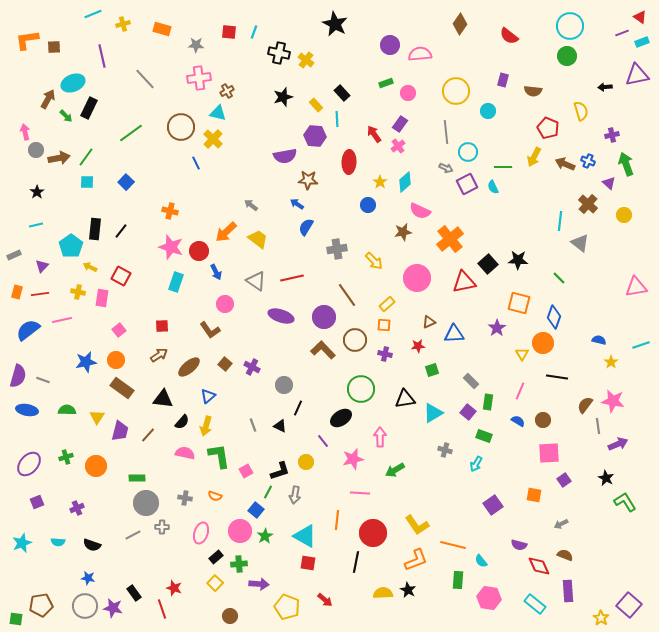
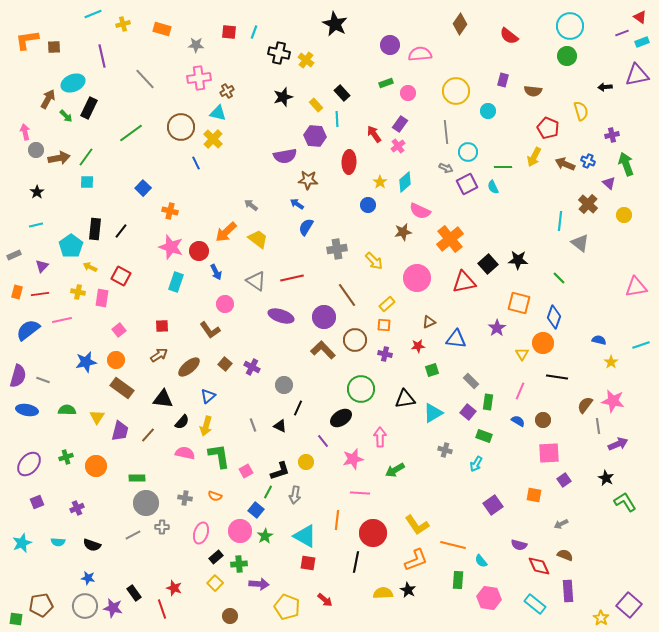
blue square at (126, 182): moved 17 px right, 6 px down
blue triangle at (454, 334): moved 2 px right, 5 px down; rotated 10 degrees clockwise
